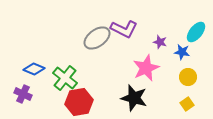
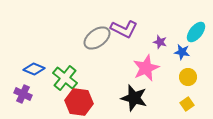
red hexagon: rotated 16 degrees clockwise
